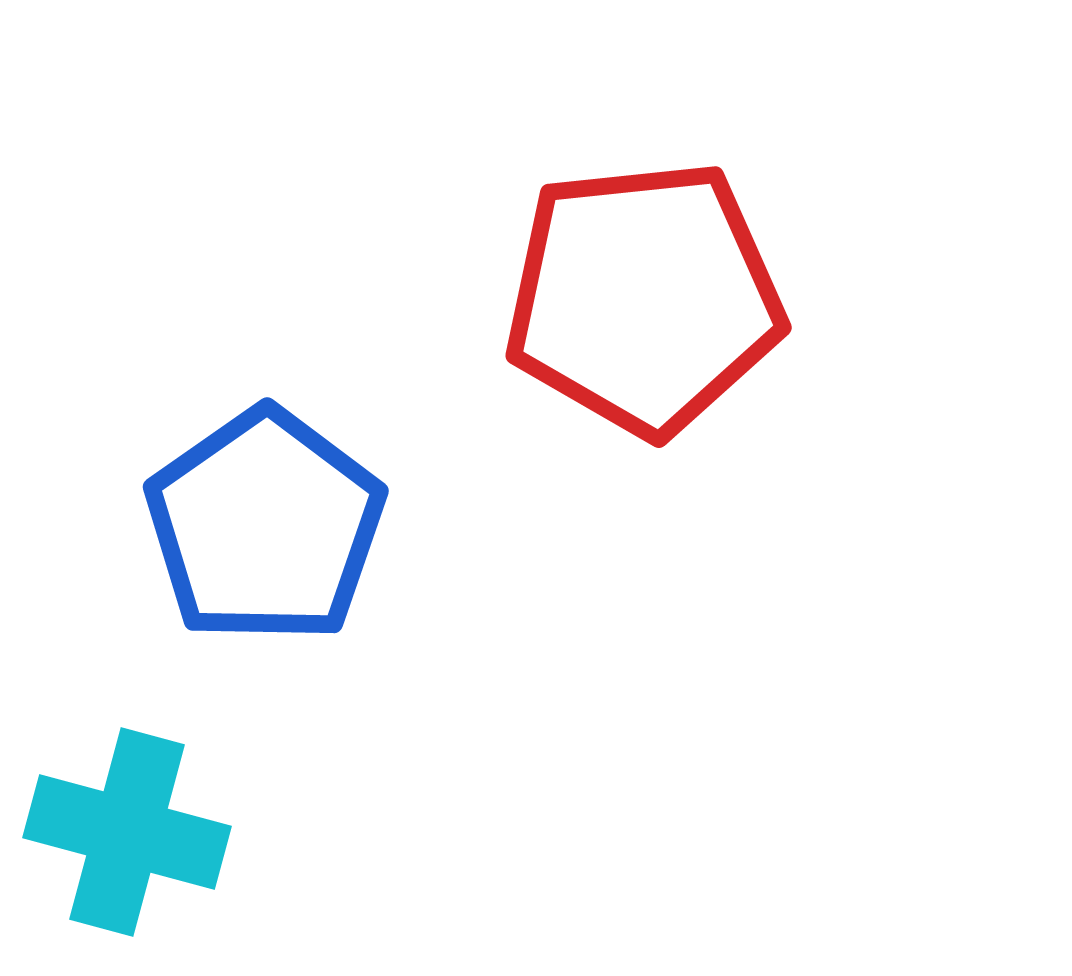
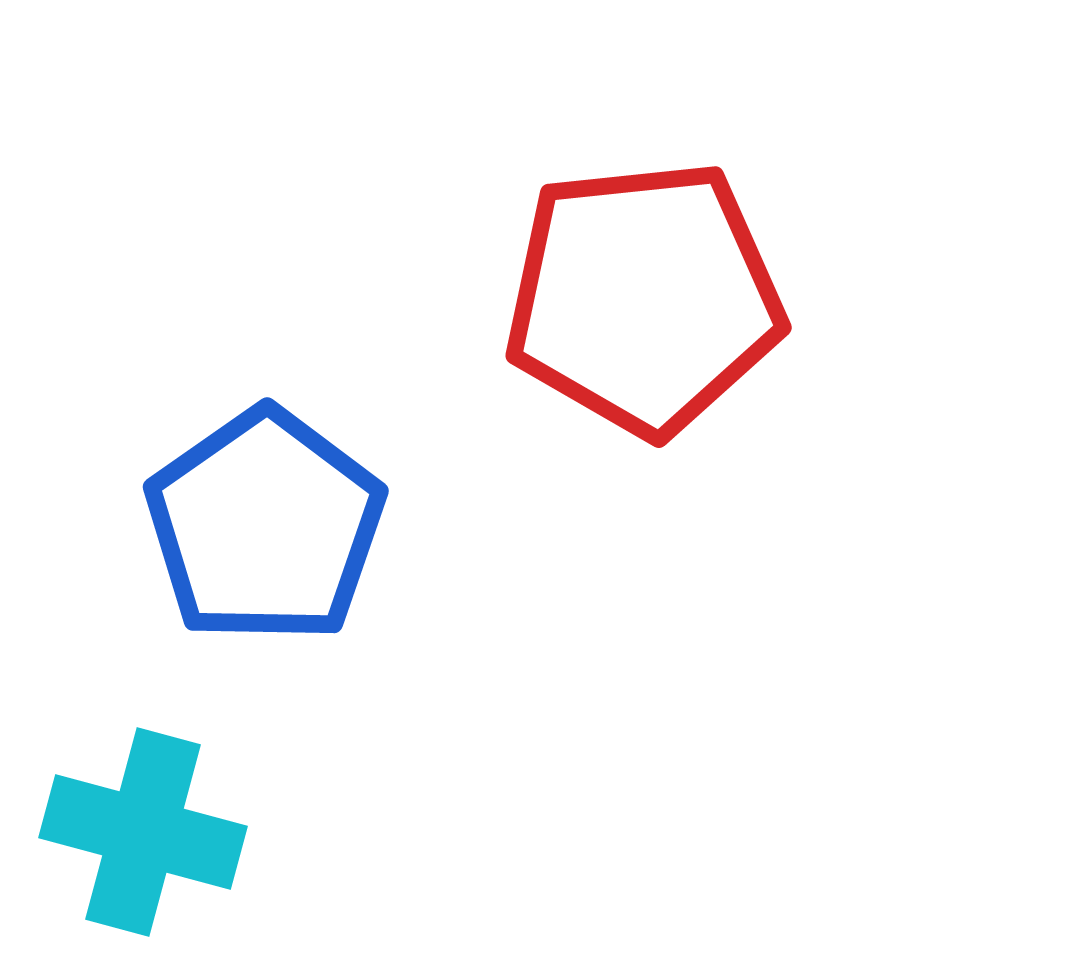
cyan cross: moved 16 px right
